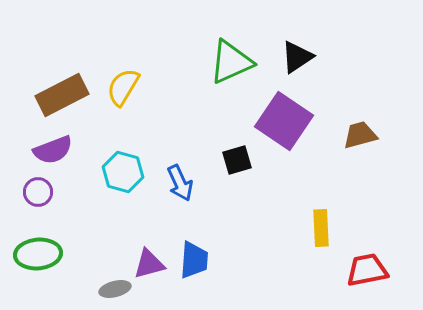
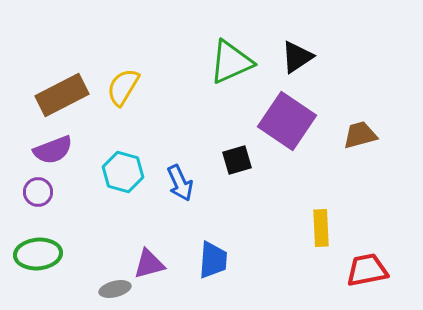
purple square: moved 3 px right
blue trapezoid: moved 19 px right
